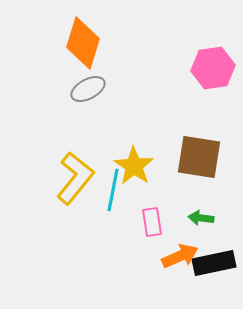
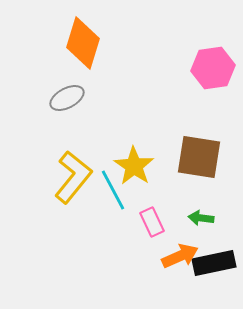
gray ellipse: moved 21 px left, 9 px down
yellow L-shape: moved 2 px left, 1 px up
cyan line: rotated 39 degrees counterclockwise
pink rectangle: rotated 16 degrees counterclockwise
